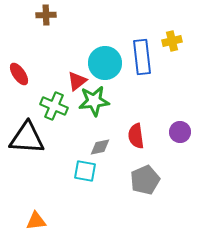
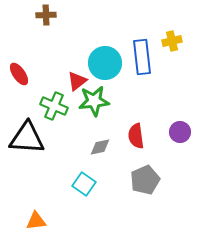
cyan square: moved 1 px left, 13 px down; rotated 25 degrees clockwise
